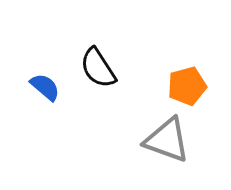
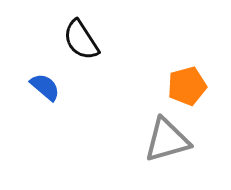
black semicircle: moved 17 px left, 28 px up
gray triangle: rotated 36 degrees counterclockwise
